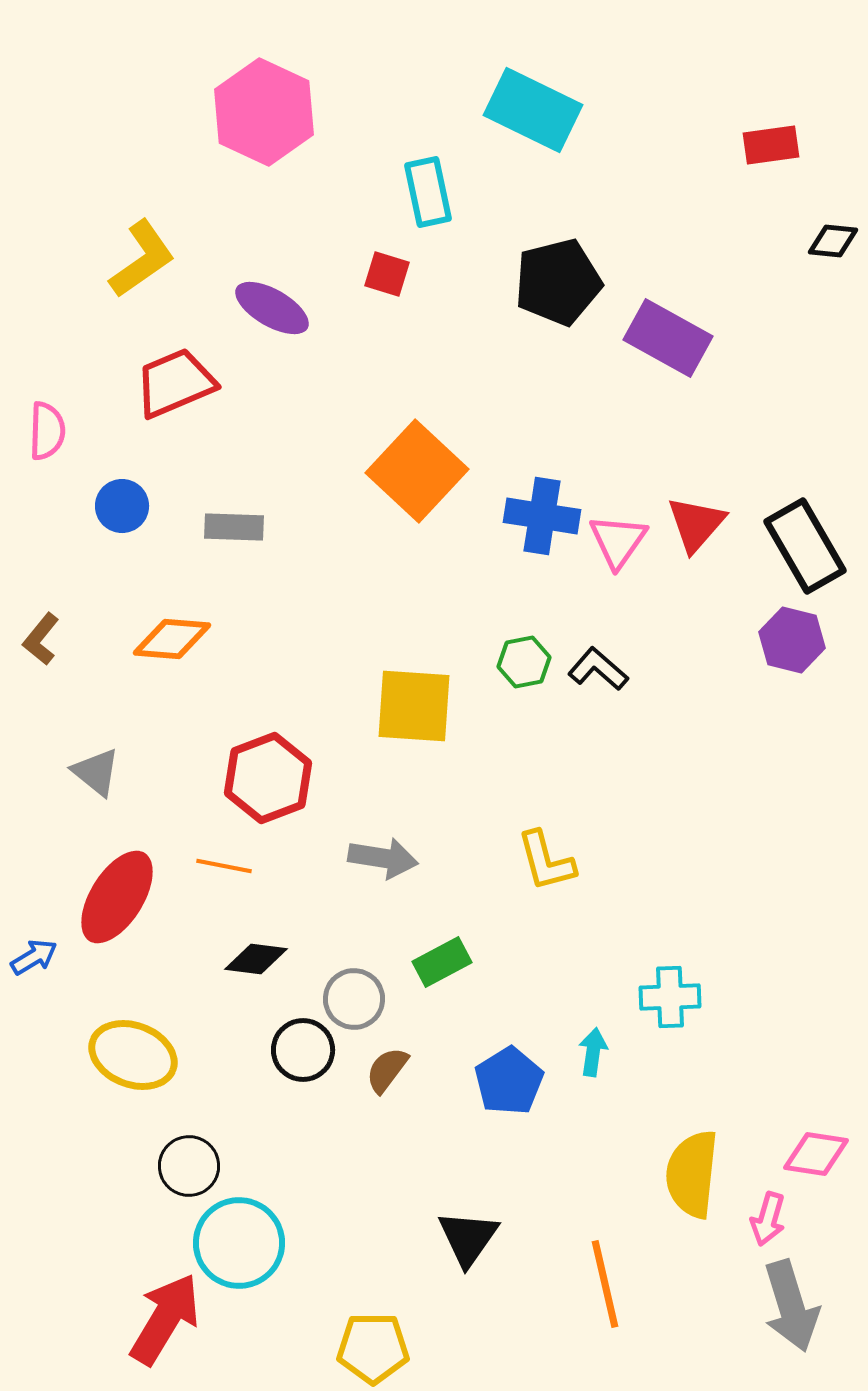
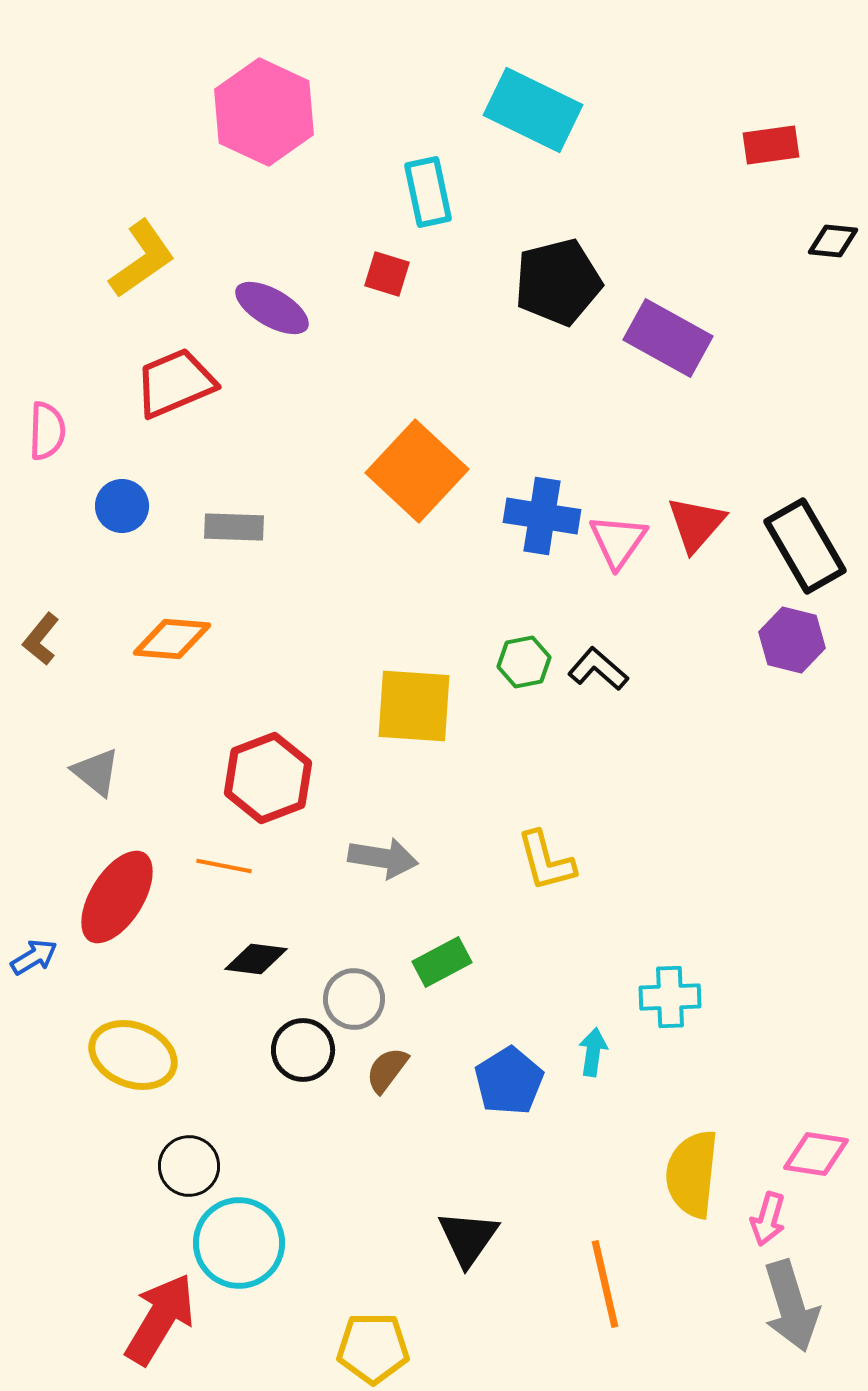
red arrow at (165, 1319): moved 5 px left
